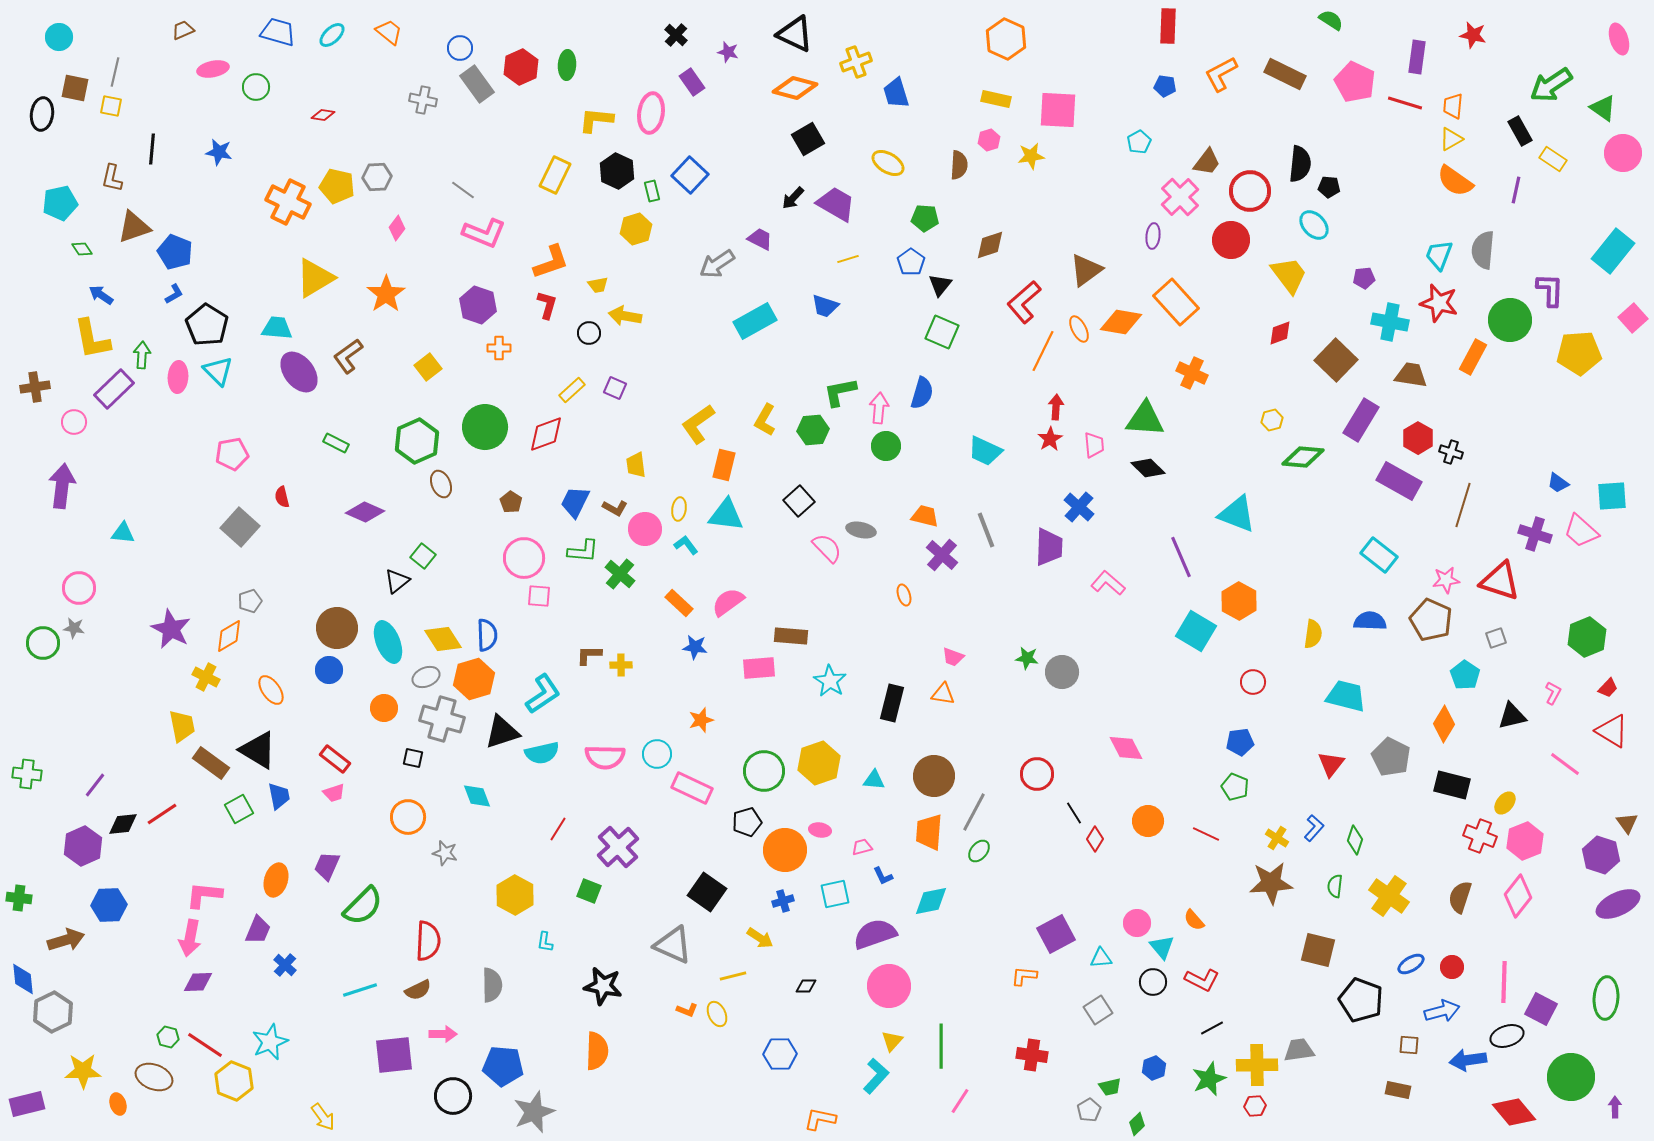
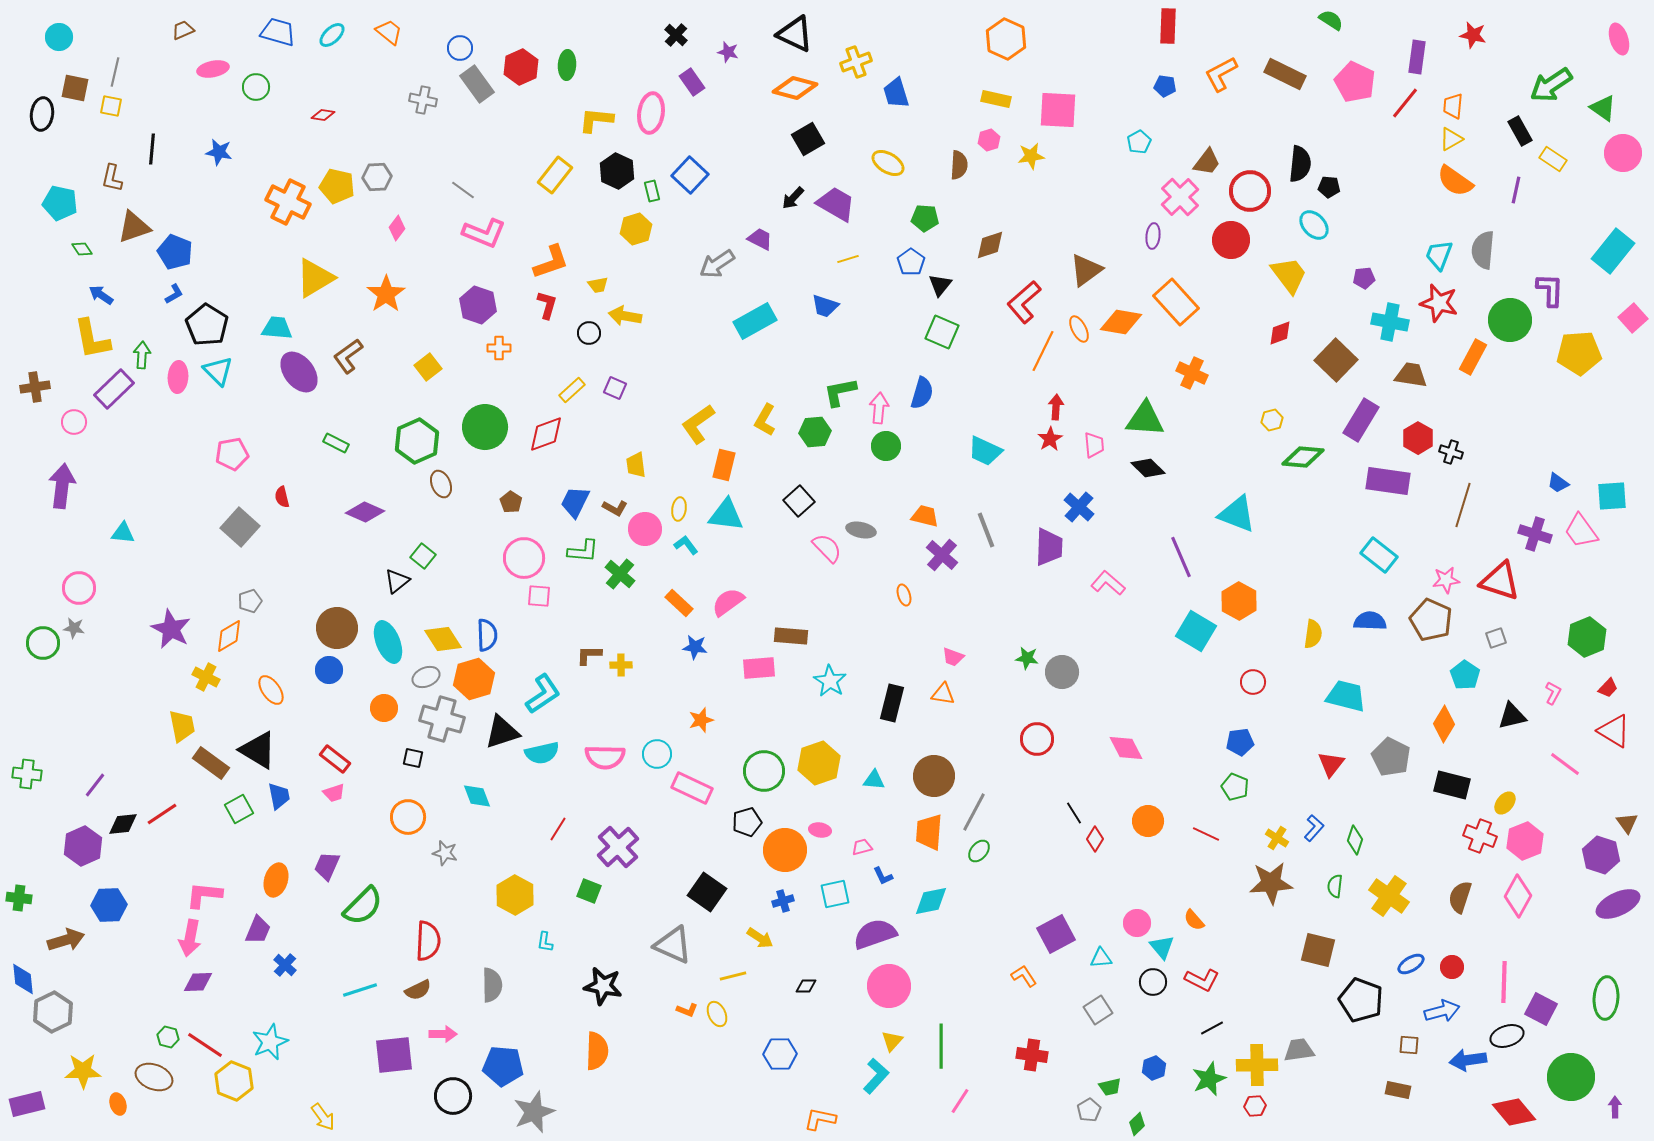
red line at (1405, 103): rotated 68 degrees counterclockwise
yellow rectangle at (555, 175): rotated 12 degrees clockwise
cyan pentagon at (60, 203): rotated 24 degrees clockwise
green hexagon at (813, 430): moved 2 px right, 2 px down
purple rectangle at (1399, 481): moved 11 px left; rotated 21 degrees counterclockwise
pink trapezoid at (1581, 531): rotated 12 degrees clockwise
red triangle at (1612, 731): moved 2 px right
red circle at (1037, 774): moved 35 px up
pink diamond at (1518, 896): rotated 9 degrees counterclockwise
orange L-shape at (1024, 976): rotated 52 degrees clockwise
